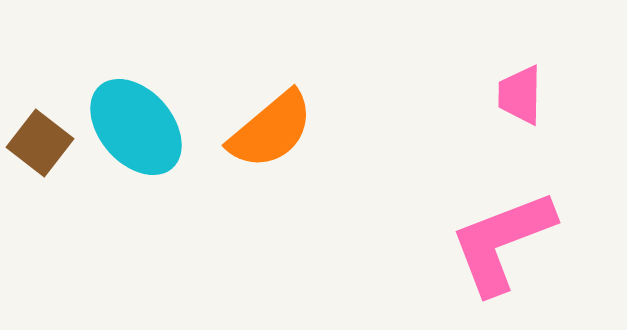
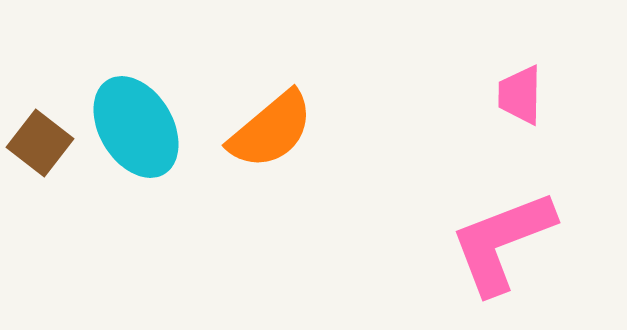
cyan ellipse: rotated 10 degrees clockwise
